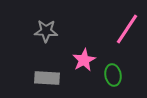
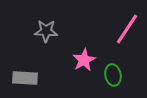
gray rectangle: moved 22 px left
